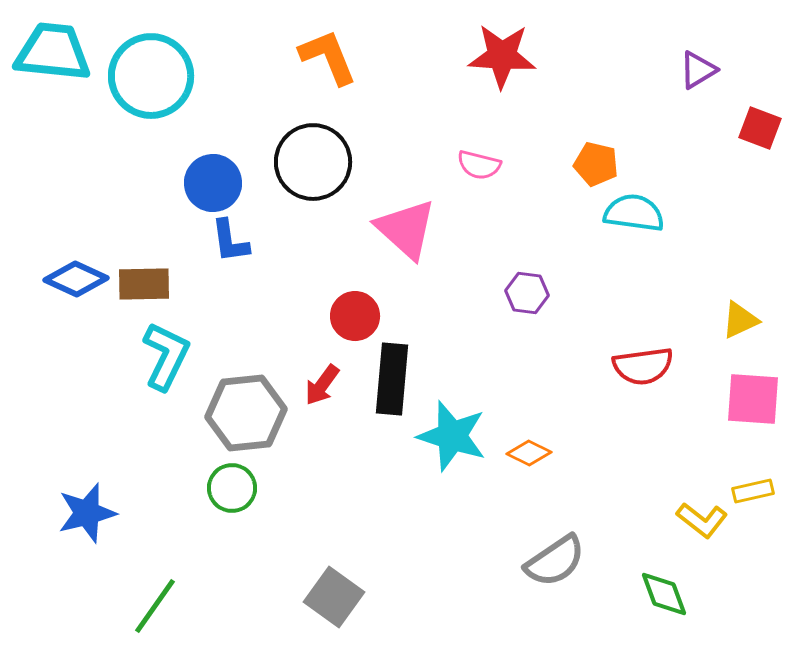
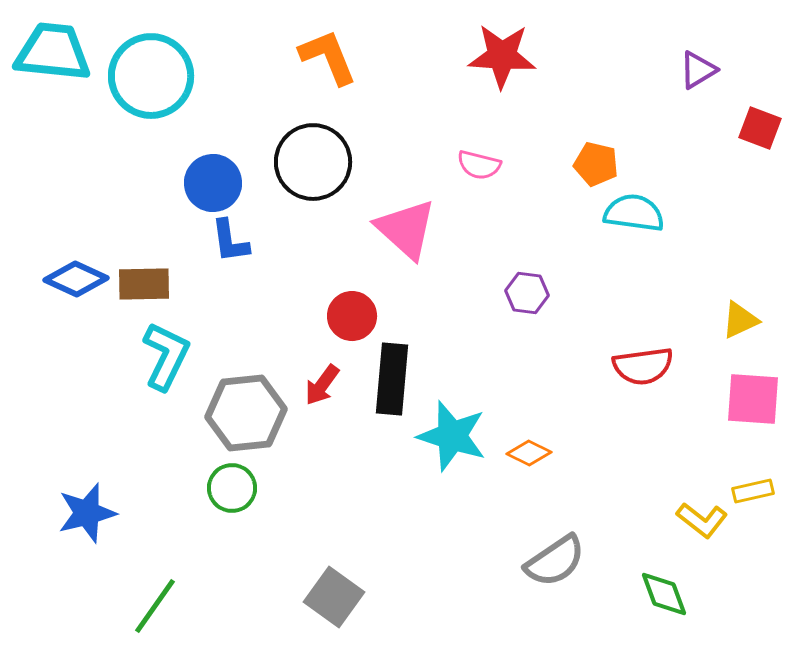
red circle: moved 3 px left
